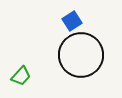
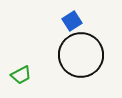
green trapezoid: moved 1 px up; rotated 20 degrees clockwise
